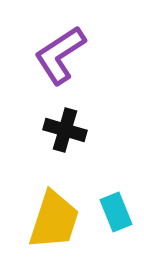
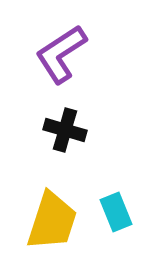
purple L-shape: moved 1 px right, 1 px up
yellow trapezoid: moved 2 px left, 1 px down
